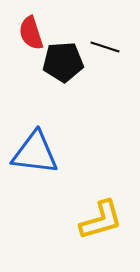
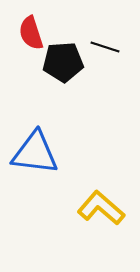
yellow L-shape: moved 12 px up; rotated 123 degrees counterclockwise
